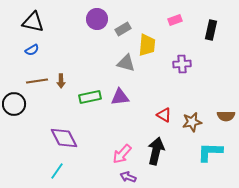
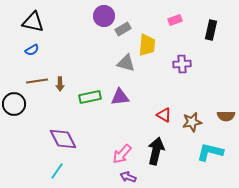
purple circle: moved 7 px right, 3 px up
brown arrow: moved 1 px left, 3 px down
purple diamond: moved 1 px left, 1 px down
cyan L-shape: rotated 12 degrees clockwise
